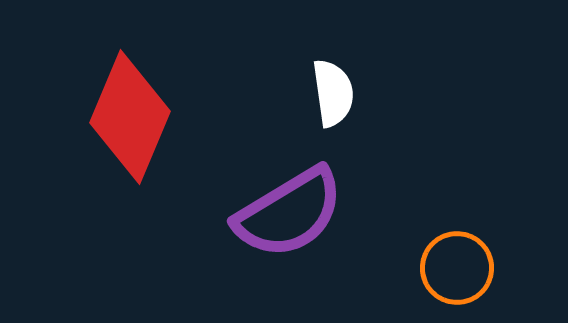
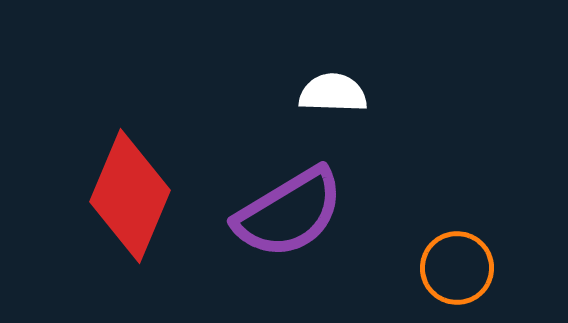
white semicircle: rotated 80 degrees counterclockwise
red diamond: moved 79 px down
